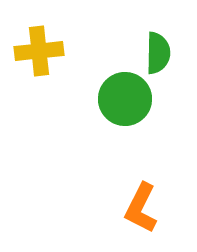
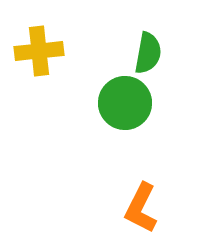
green semicircle: moved 10 px left; rotated 9 degrees clockwise
green circle: moved 4 px down
